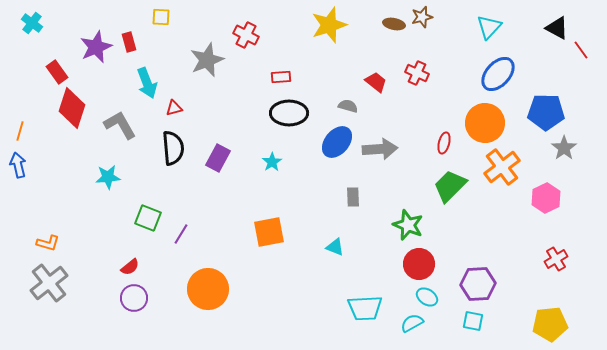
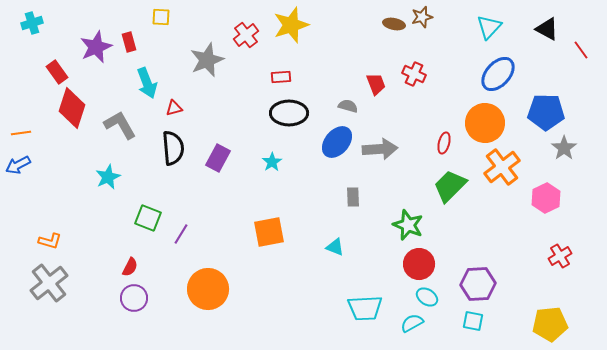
cyan cross at (32, 23): rotated 35 degrees clockwise
yellow star at (329, 25): moved 38 px left
black triangle at (557, 28): moved 10 px left, 1 px down
red cross at (246, 35): rotated 25 degrees clockwise
red cross at (417, 73): moved 3 px left, 1 px down
red trapezoid at (376, 82): moved 2 px down; rotated 30 degrees clockwise
orange line at (20, 131): moved 1 px right, 2 px down; rotated 66 degrees clockwise
blue arrow at (18, 165): rotated 105 degrees counterclockwise
cyan star at (108, 177): rotated 20 degrees counterclockwise
orange L-shape at (48, 243): moved 2 px right, 2 px up
red cross at (556, 259): moved 4 px right, 3 px up
red semicircle at (130, 267): rotated 24 degrees counterclockwise
